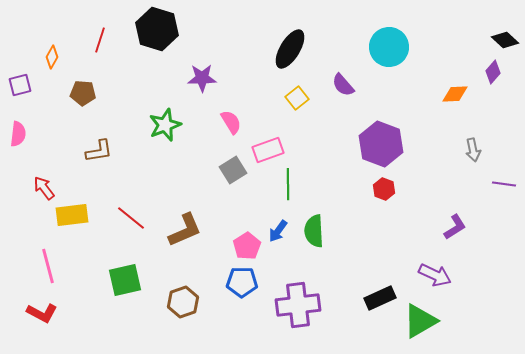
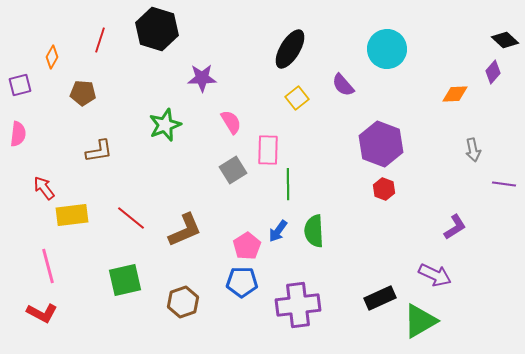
cyan circle at (389, 47): moved 2 px left, 2 px down
pink rectangle at (268, 150): rotated 68 degrees counterclockwise
